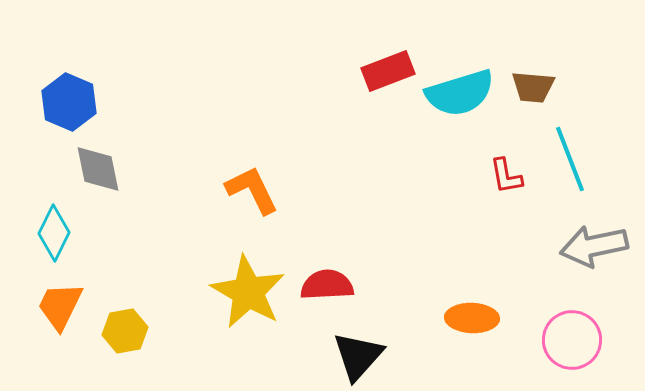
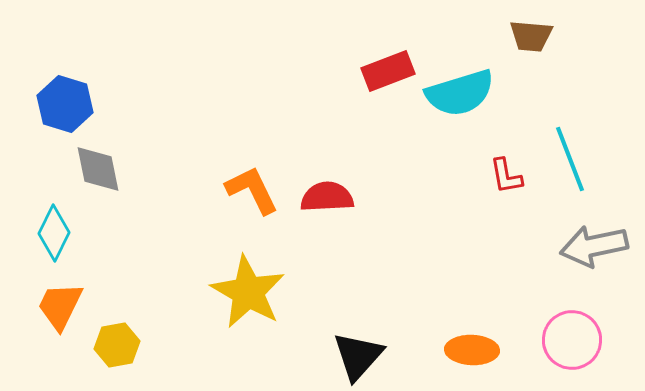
brown trapezoid: moved 2 px left, 51 px up
blue hexagon: moved 4 px left, 2 px down; rotated 6 degrees counterclockwise
red semicircle: moved 88 px up
orange ellipse: moved 32 px down
yellow hexagon: moved 8 px left, 14 px down
